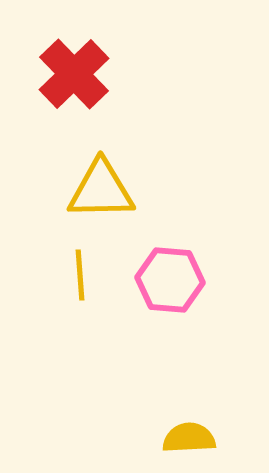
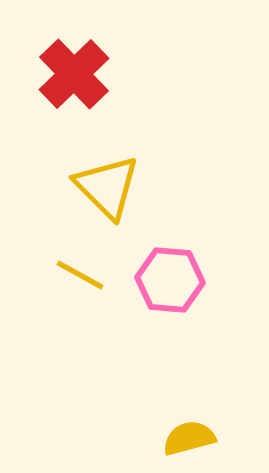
yellow triangle: moved 6 px right, 3 px up; rotated 46 degrees clockwise
yellow line: rotated 57 degrees counterclockwise
yellow semicircle: rotated 12 degrees counterclockwise
